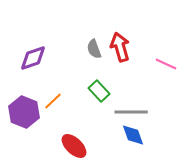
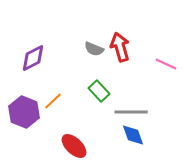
gray semicircle: rotated 48 degrees counterclockwise
purple diamond: rotated 8 degrees counterclockwise
